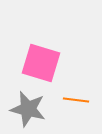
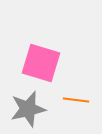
gray star: rotated 27 degrees counterclockwise
